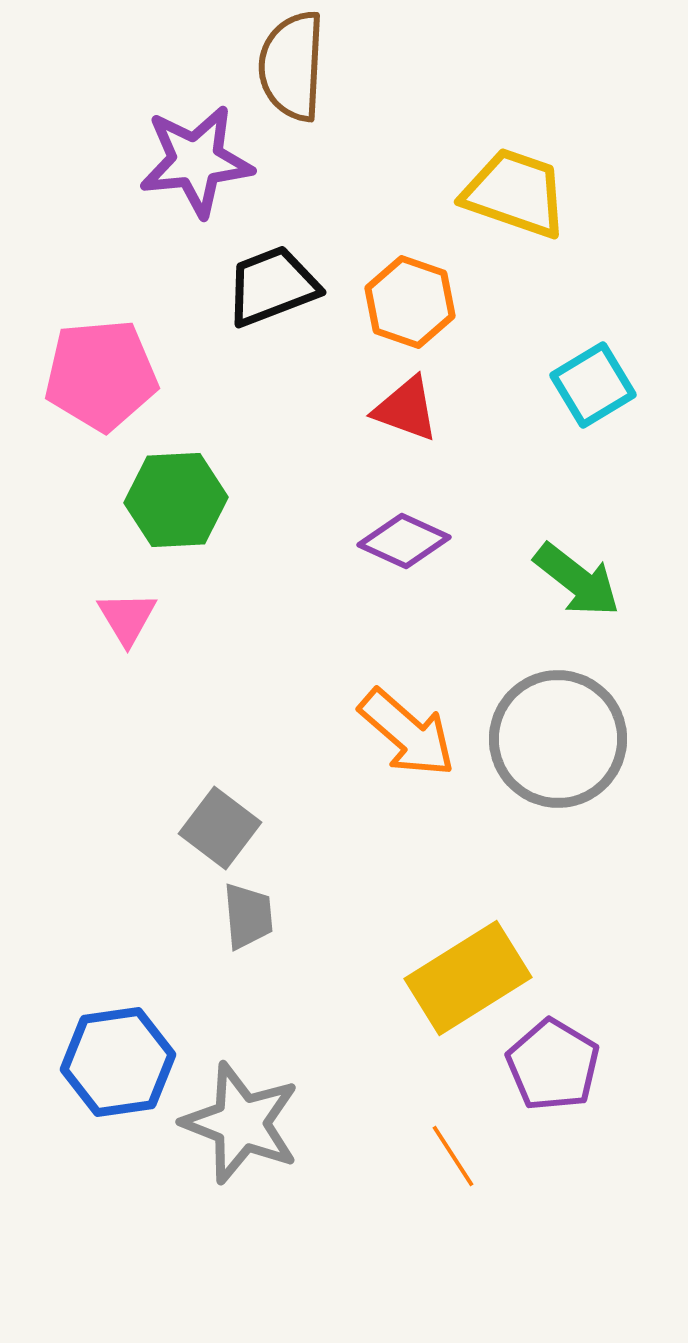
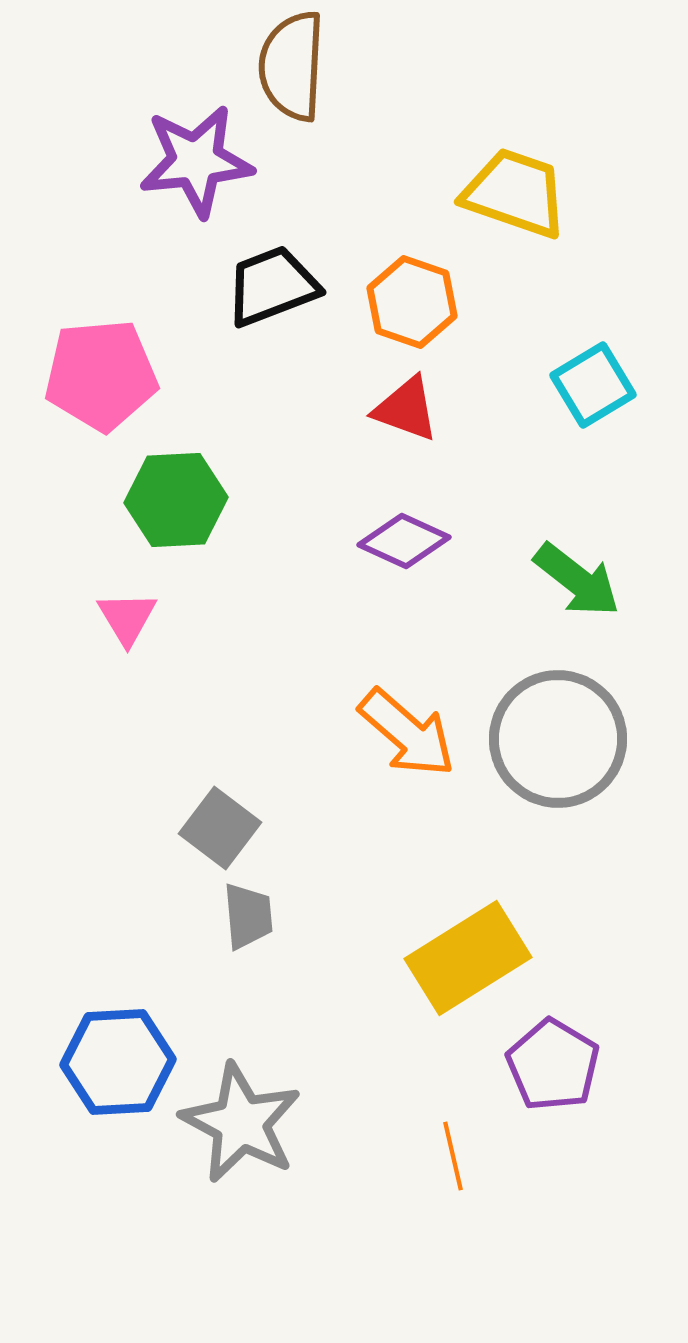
orange hexagon: moved 2 px right
yellow rectangle: moved 20 px up
blue hexagon: rotated 5 degrees clockwise
gray star: rotated 7 degrees clockwise
orange line: rotated 20 degrees clockwise
